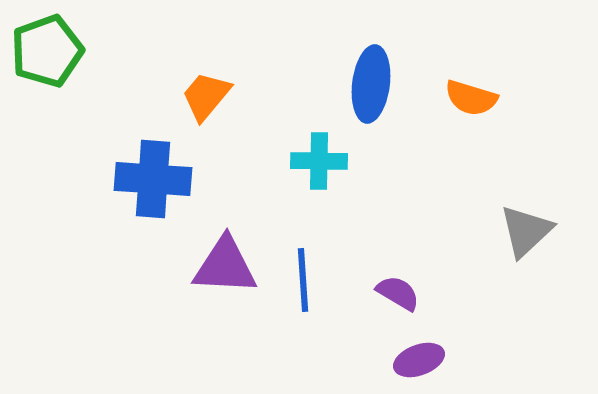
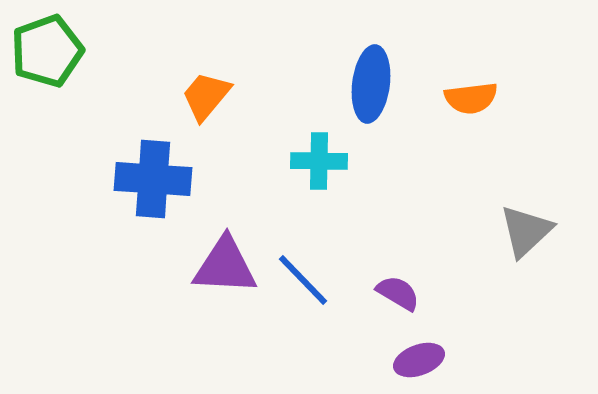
orange semicircle: rotated 24 degrees counterclockwise
blue line: rotated 40 degrees counterclockwise
